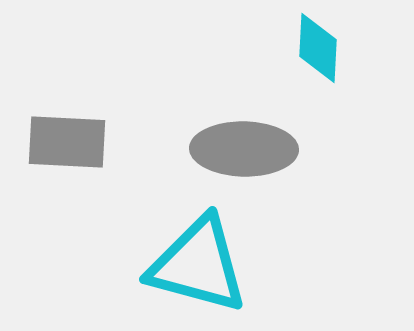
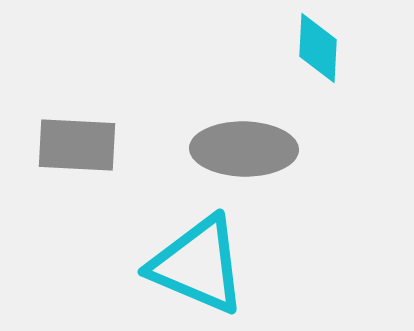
gray rectangle: moved 10 px right, 3 px down
cyan triangle: rotated 8 degrees clockwise
